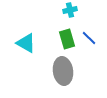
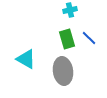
cyan triangle: moved 16 px down
